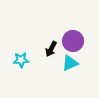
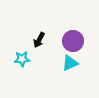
black arrow: moved 12 px left, 9 px up
cyan star: moved 1 px right, 1 px up
